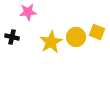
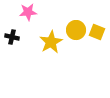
yellow circle: moved 7 px up
